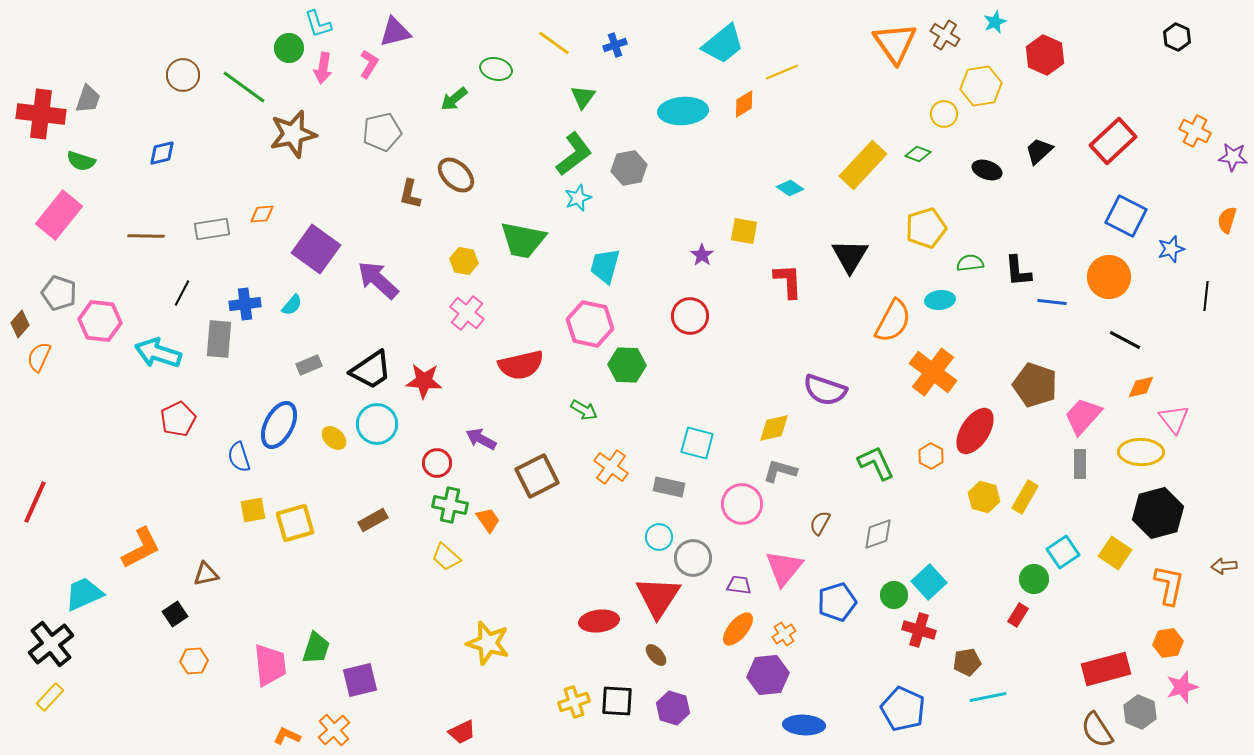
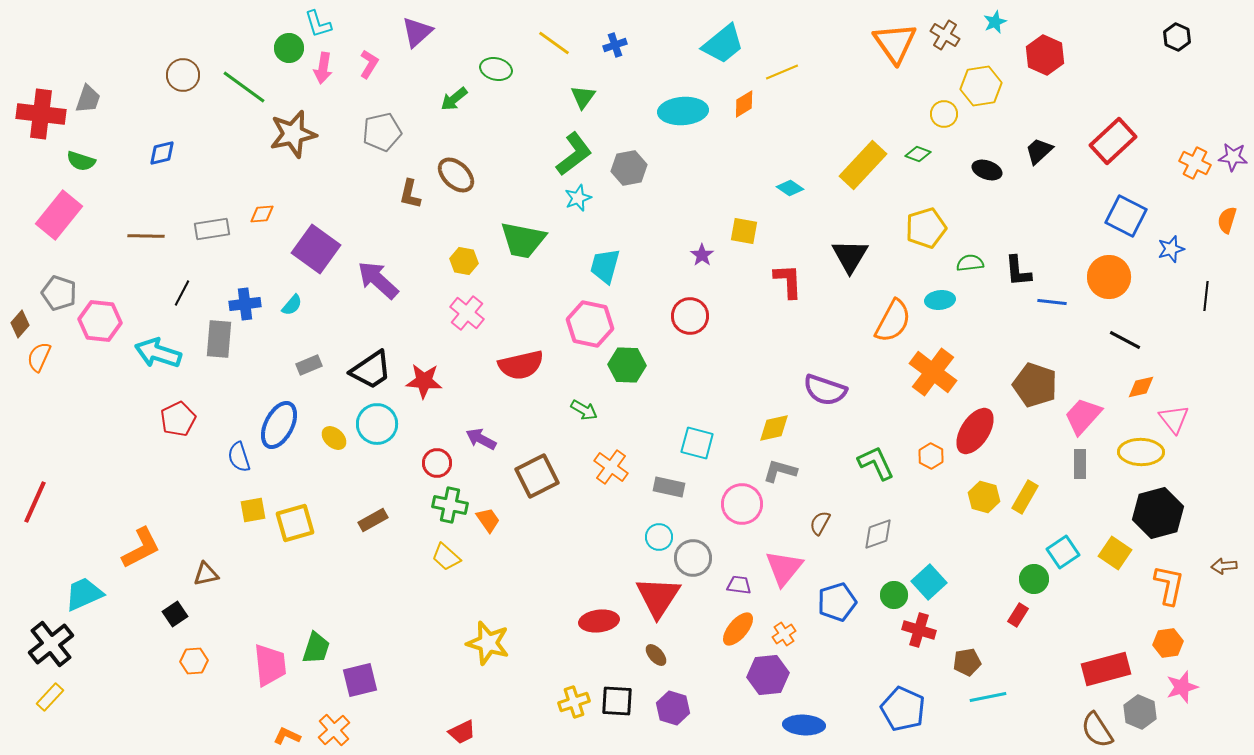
purple triangle at (395, 32): moved 22 px right; rotated 28 degrees counterclockwise
orange cross at (1195, 131): moved 32 px down
